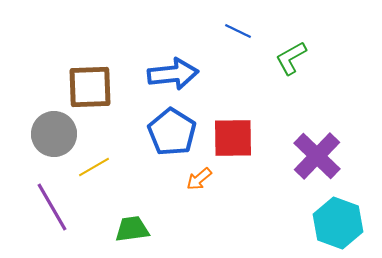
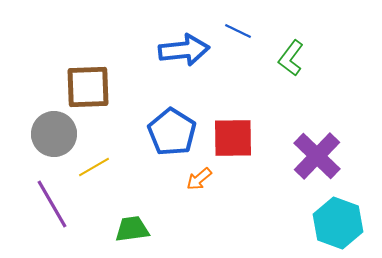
green L-shape: rotated 24 degrees counterclockwise
blue arrow: moved 11 px right, 24 px up
brown square: moved 2 px left
purple line: moved 3 px up
